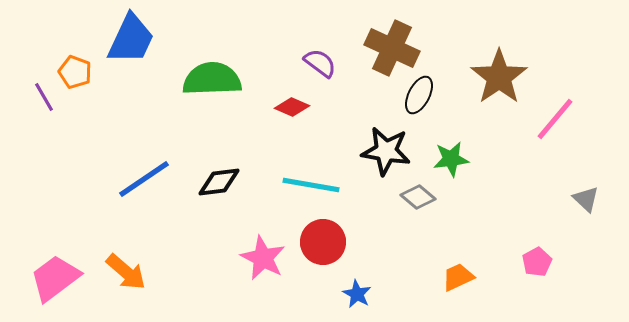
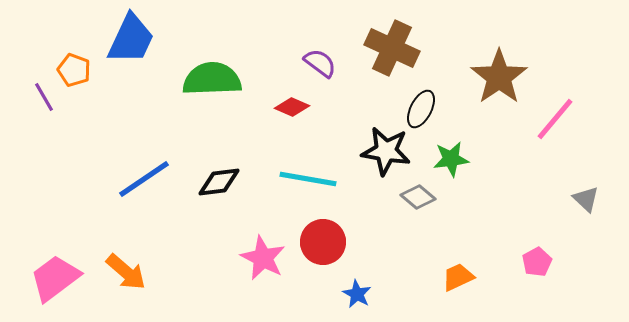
orange pentagon: moved 1 px left, 2 px up
black ellipse: moved 2 px right, 14 px down
cyan line: moved 3 px left, 6 px up
